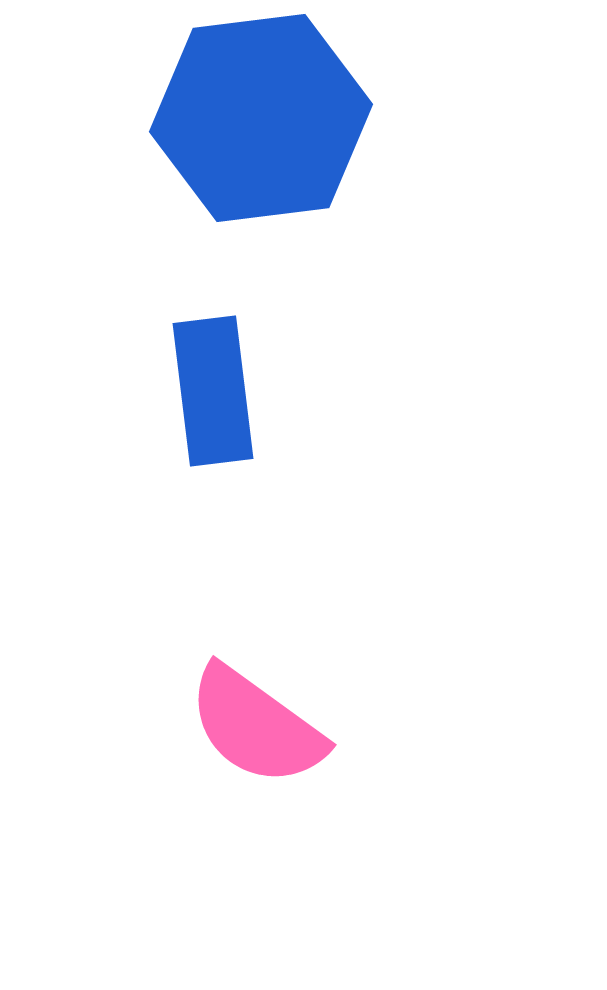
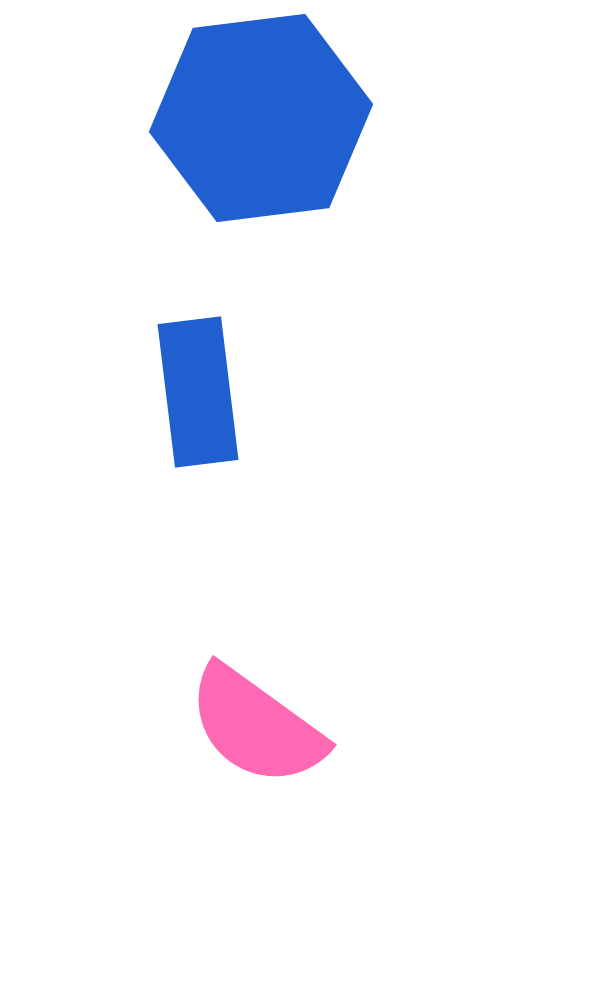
blue rectangle: moved 15 px left, 1 px down
